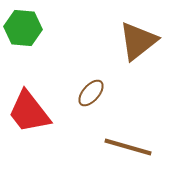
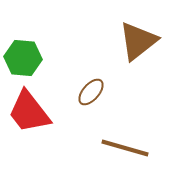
green hexagon: moved 30 px down
brown ellipse: moved 1 px up
brown line: moved 3 px left, 1 px down
